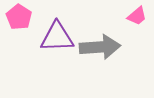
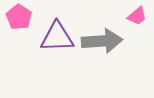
gray arrow: moved 2 px right, 6 px up
